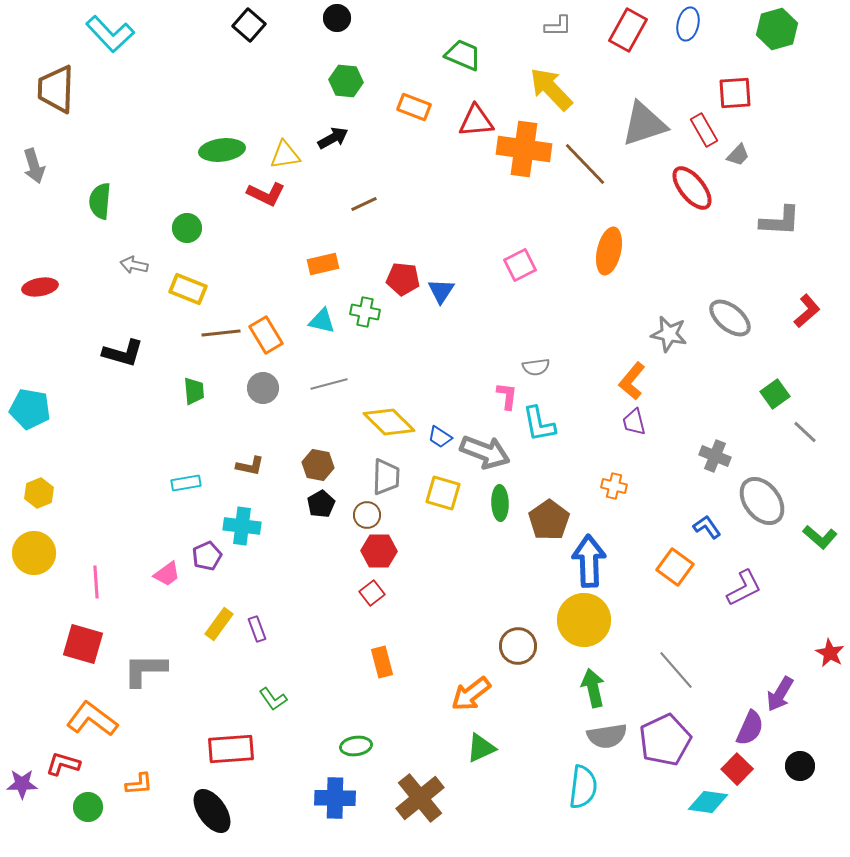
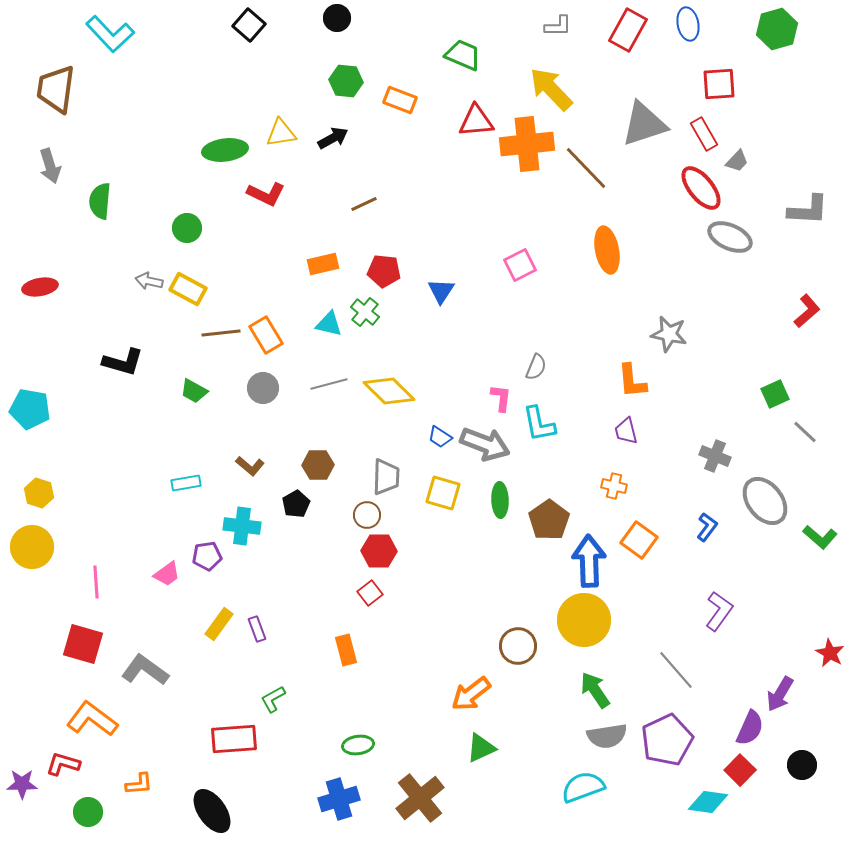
blue ellipse at (688, 24): rotated 24 degrees counterclockwise
brown trapezoid at (56, 89): rotated 6 degrees clockwise
red square at (735, 93): moved 16 px left, 9 px up
orange rectangle at (414, 107): moved 14 px left, 7 px up
red rectangle at (704, 130): moved 4 px down
orange cross at (524, 149): moved 3 px right, 5 px up; rotated 14 degrees counterclockwise
green ellipse at (222, 150): moved 3 px right
yellow triangle at (285, 155): moved 4 px left, 22 px up
gray trapezoid at (738, 155): moved 1 px left, 6 px down
brown line at (585, 164): moved 1 px right, 4 px down
gray arrow at (34, 166): moved 16 px right
red ellipse at (692, 188): moved 9 px right
gray L-shape at (780, 221): moved 28 px right, 11 px up
orange ellipse at (609, 251): moved 2 px left, 1 px up; rotated 24 degrees counterclockwise
gray arrow at (134, 265): moved 15 px right, 16 px down
red pentagon at (403, 279): moved 19 px left, 8 px up
yellow rectangle at (188, 289): rotated 6 degrees clockwise
green cross at (365, 312): rotated 28 degrees clockwise
gray ellipse at (730, 318): moved 81 px up; rotated 15 degrees counterclockwise
cyan triangle at (322, 321): moved 7 px right, 3 px down
black L-shape at (123, 353): moved 9 px down
gray semicircle at (536, 367): rotated 60 degrees counterclockwise
orange L-shape at (632, 381): rotated 45 degrees counterclockwise
green trapezoid at (194, 391): rotated 124 degrees clockwise
green square at (775, 394): rotated 12 degrees clockwise
pink L-shape at (507, 396): moved 6 px left, 2 px down
yellow diamond at (389, 422): moved 31 px up
purple trapezoid at (634, 422): moved 8 px left, 9 px down
gray arrow at (485, 452): moved 8 px up
brown hexagon at (318, 465): rotated 12 degrees counterclockwise
brown L-shape at (250, 466): rotated 28 degrees clockwise
yellow hexagon at (39, 493): rotated 20 degrees counterclockwise
gray ellipse at (762, 501): moved 3 px right
green ellipse at (500, 503): moved 3 px up
black pentagon at (321, 504): moved 25 px left
blue L-shape at (707, 527): rotated 72 degrees clockwise
yellow circle at (34, 553): moved 2 px left, 6 px up
purple pentagon at (207, 556): rotated 16 degrees clockwise
orange square at (675, 567): moved 36 px left, 27 px up
purple L-shape at (744, 588): moved 25 px left, 23 px down; rotated 27 degrees counterclockwise
red square at (372, 593): moved 2 px left
orange rectangle at (382, 662): moved 36 px left, 12 px up
gray L-shape at (145, 670): rotated 36 degrees clockwise
green arrow at (593, 688): moved 2 px right, 2 px down; rotated 21 degrees counterclockwise
green L-shape at (273, 699): rotated 96 degrees clockwise
purple pentagon at (665, 740): moved 2 px right
green ellipse at (356, 746): moved 2 px right, 1 px up
red rectangle at (231, 749): moved 3 px right, 10 px up
black circle at (800, 766): moved 2 px right, 1 px up
red square at (737, 769): moved 3 px right, 1 px down
cyan semicircle at (583, 787): rotated 117 degrees counterclockwise
blue cross at (335, 798): moved 4 px right, 1 px down; rotated 18 degrees counterclockwise
green circle at (88, 807): moved 5 px down
